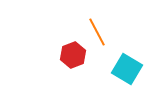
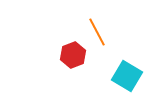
cyan square: moved 7 px down
